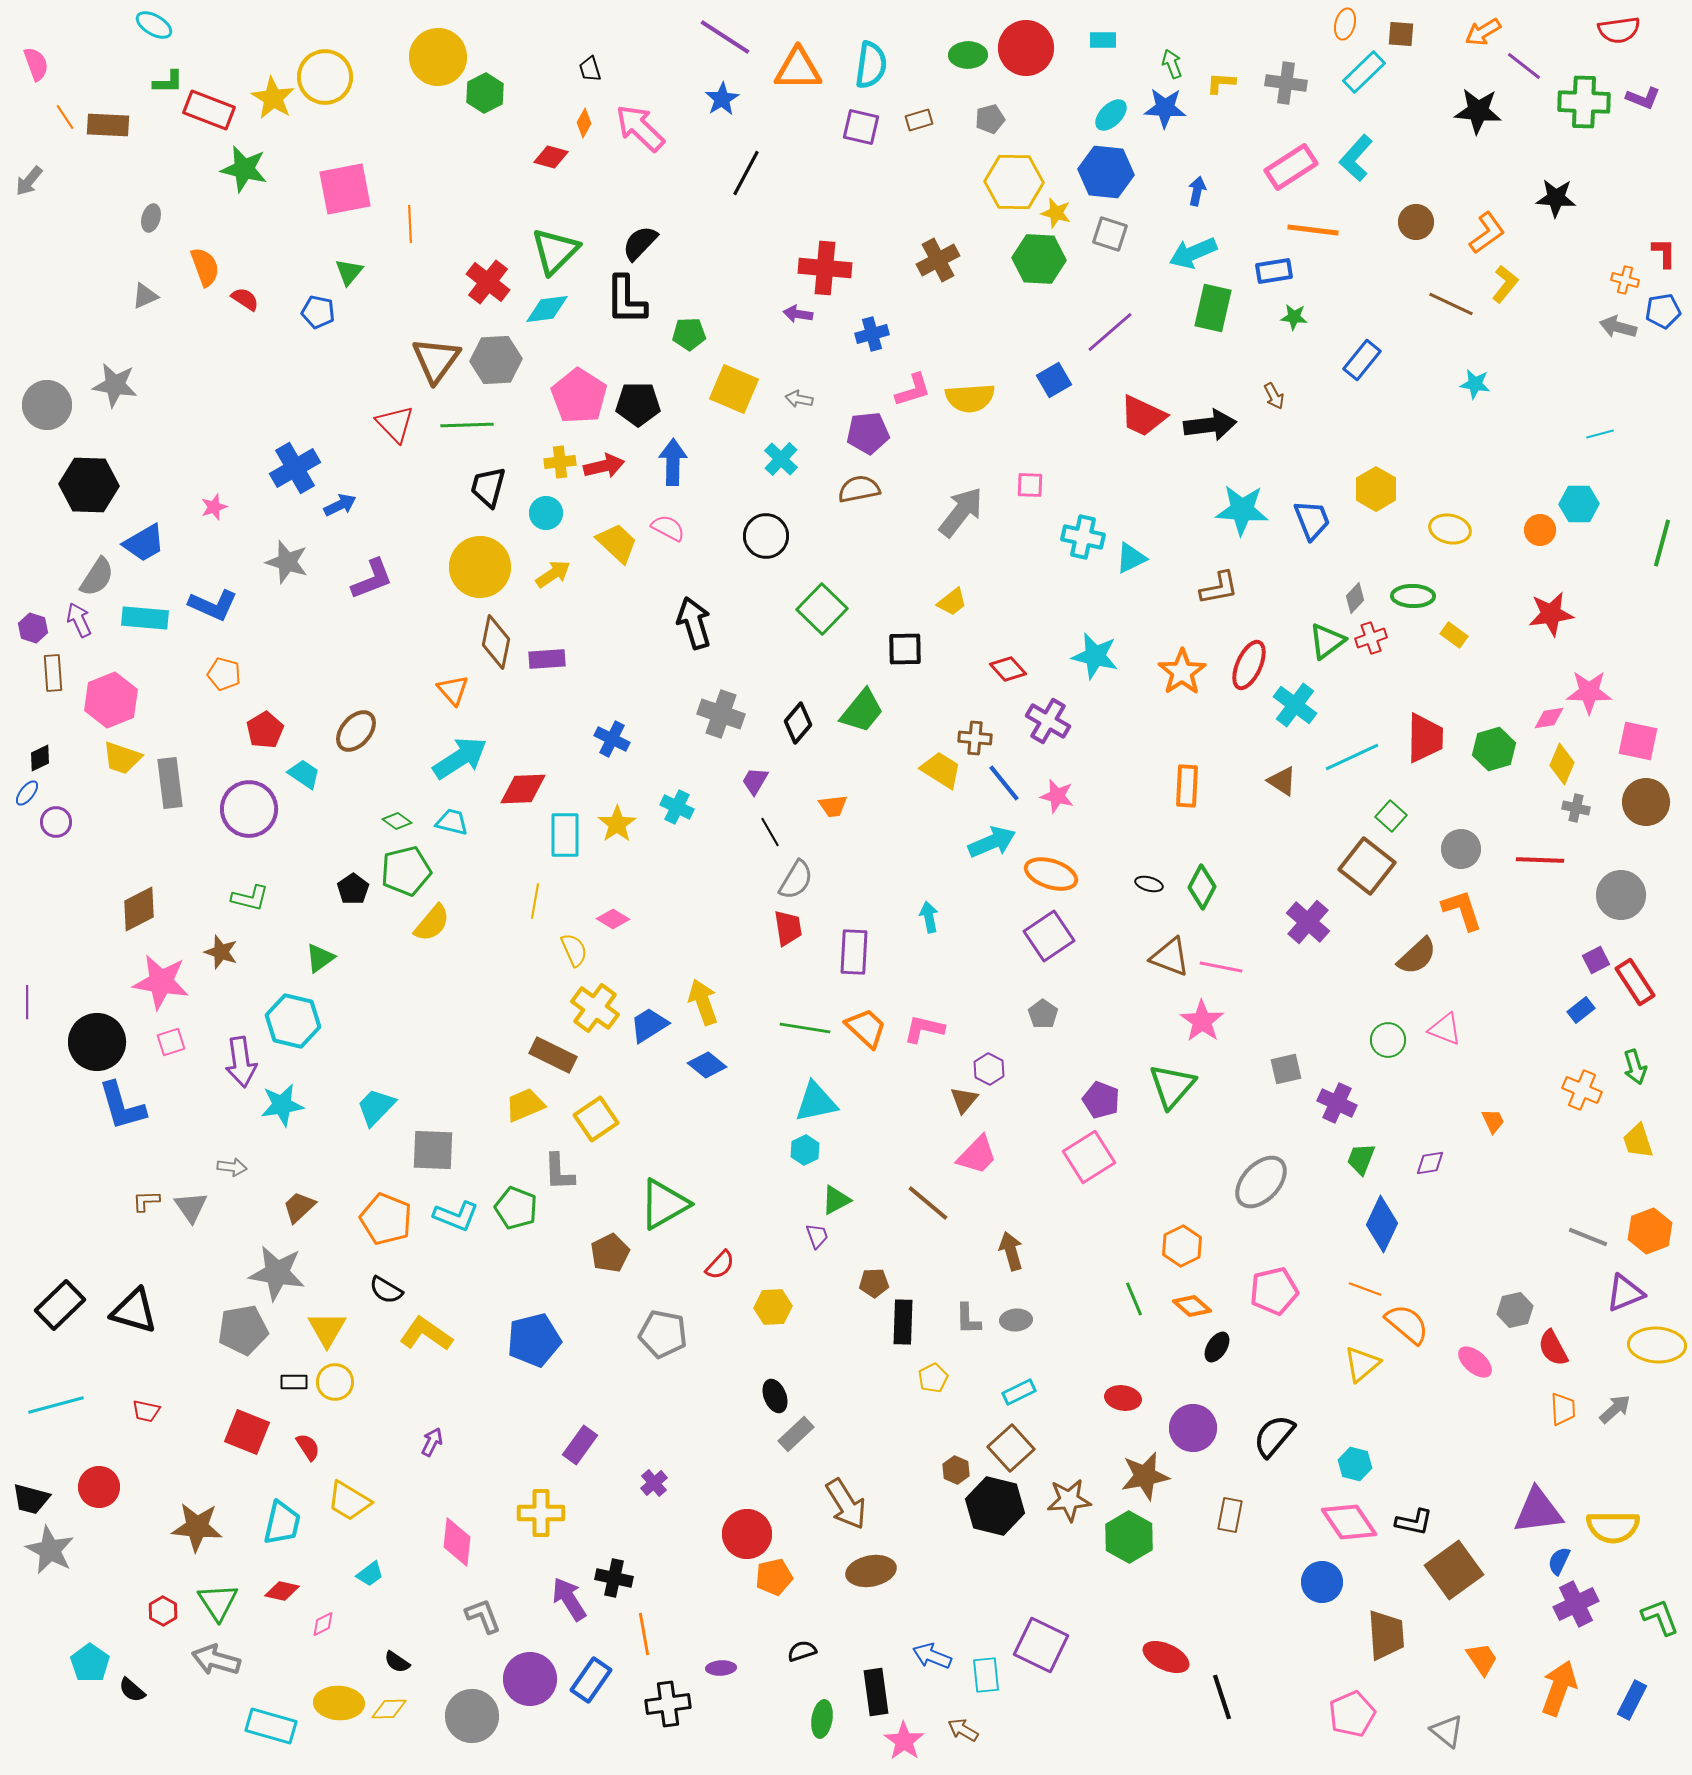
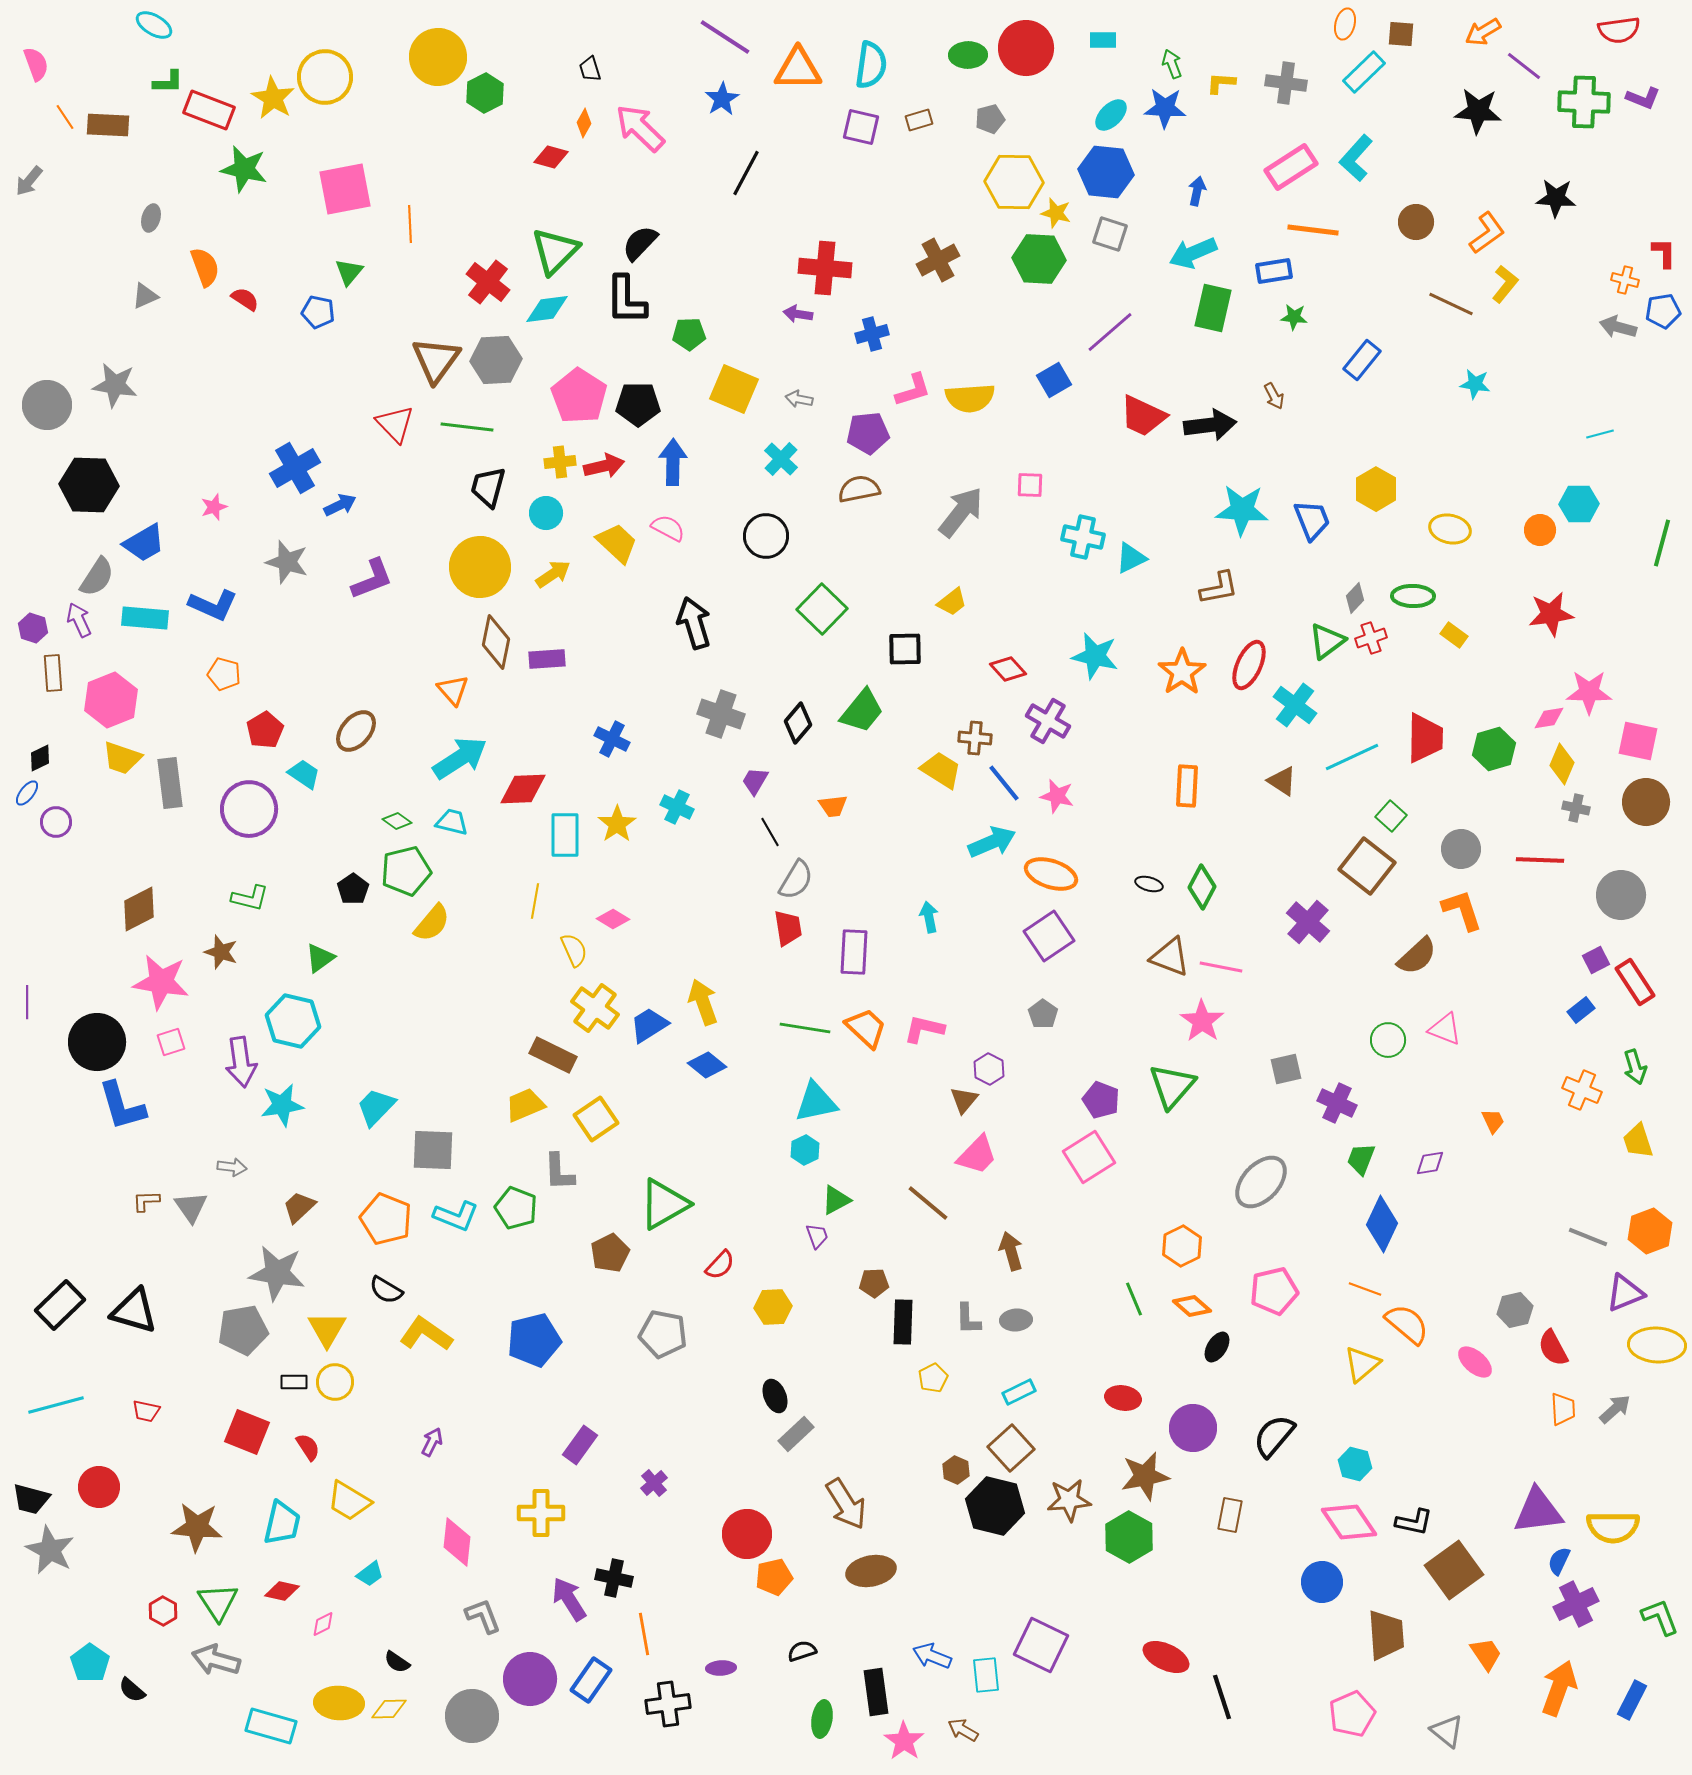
green line at (467, 425): moved 2 px down; rotated 9 degrees clockwise
orange trapezoid at (1482, 1659): moved 4 px right, 5 px up
